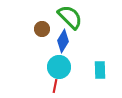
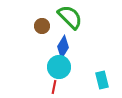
brown circle: moved 3 px up
blue diamond: moved 6 px down
cyan rectangle: moved 2 px right, 10 px down; rotated 12 degrees counterclockwise
red line: moved 1 px left, 1 px down
